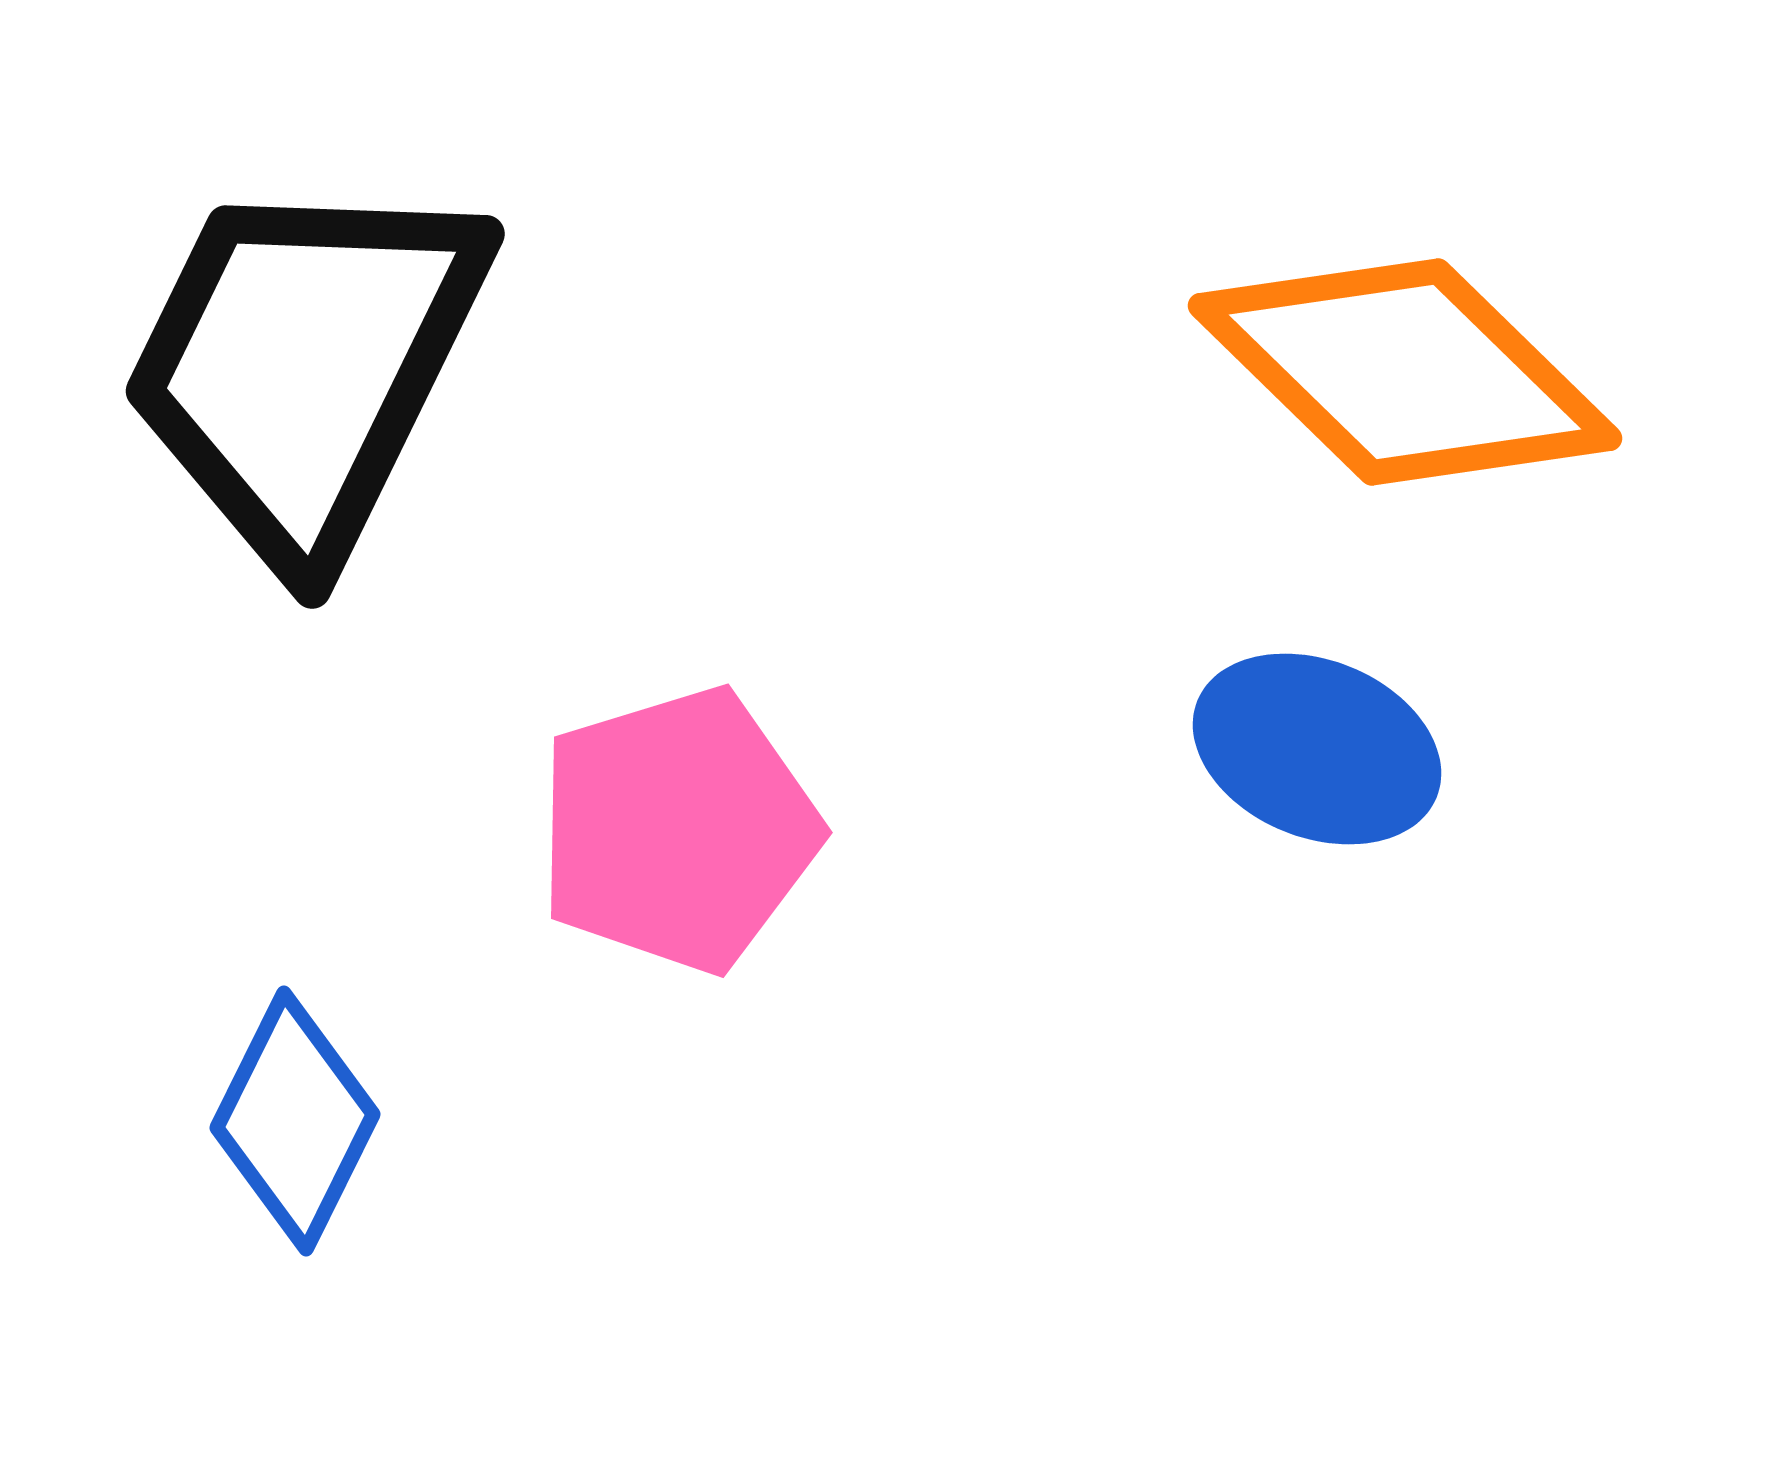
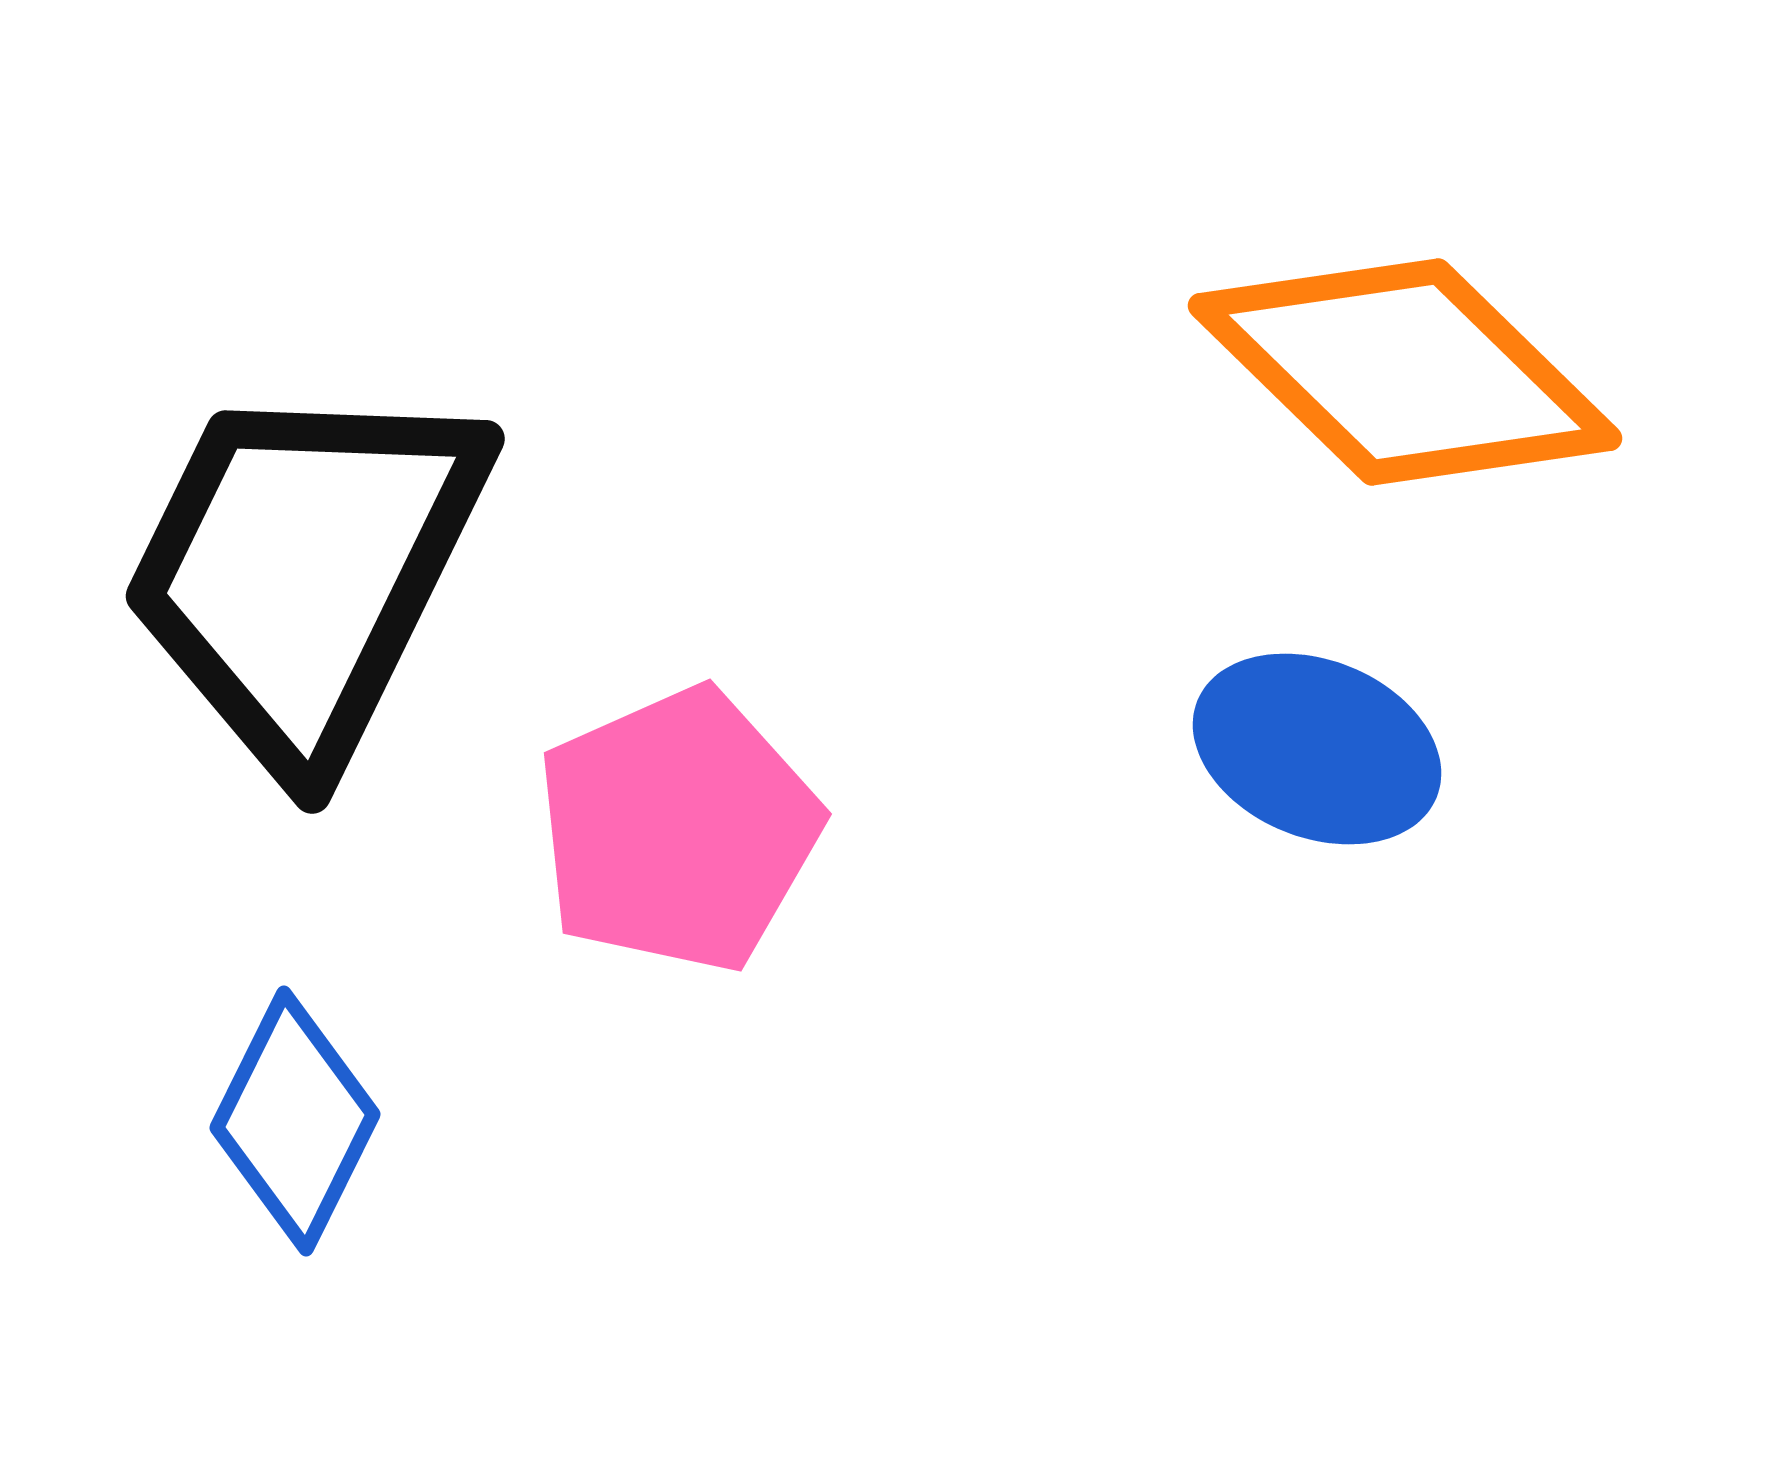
black trapezoid: moved 205 px down
pink pentagon: rotated 7 degrees counterclockwise
